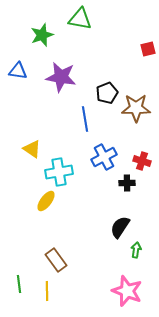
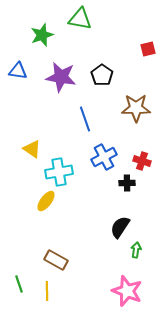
black pentagon: moved 5 px left, 18 px up; rotated 15 degrees counterclockwise
blue line: rotated 10 degrees counterclockwise
brown rectangle: rotated 25 degrees counterclockwise
green line: rotated 12 degrees counterclockwise
